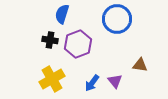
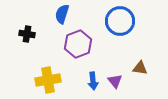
blue circle: moved 3 px right, 2 px down
black cross: moved 23 px left, 6 px up
brown triangle: moved 3 px down
yellow cross: moved 4 px left, 1 px down; rotated 20 degrees clockwise
blue arrow: moved 1 px right, 2 px up; rotated 42 degrees counterclockwise
